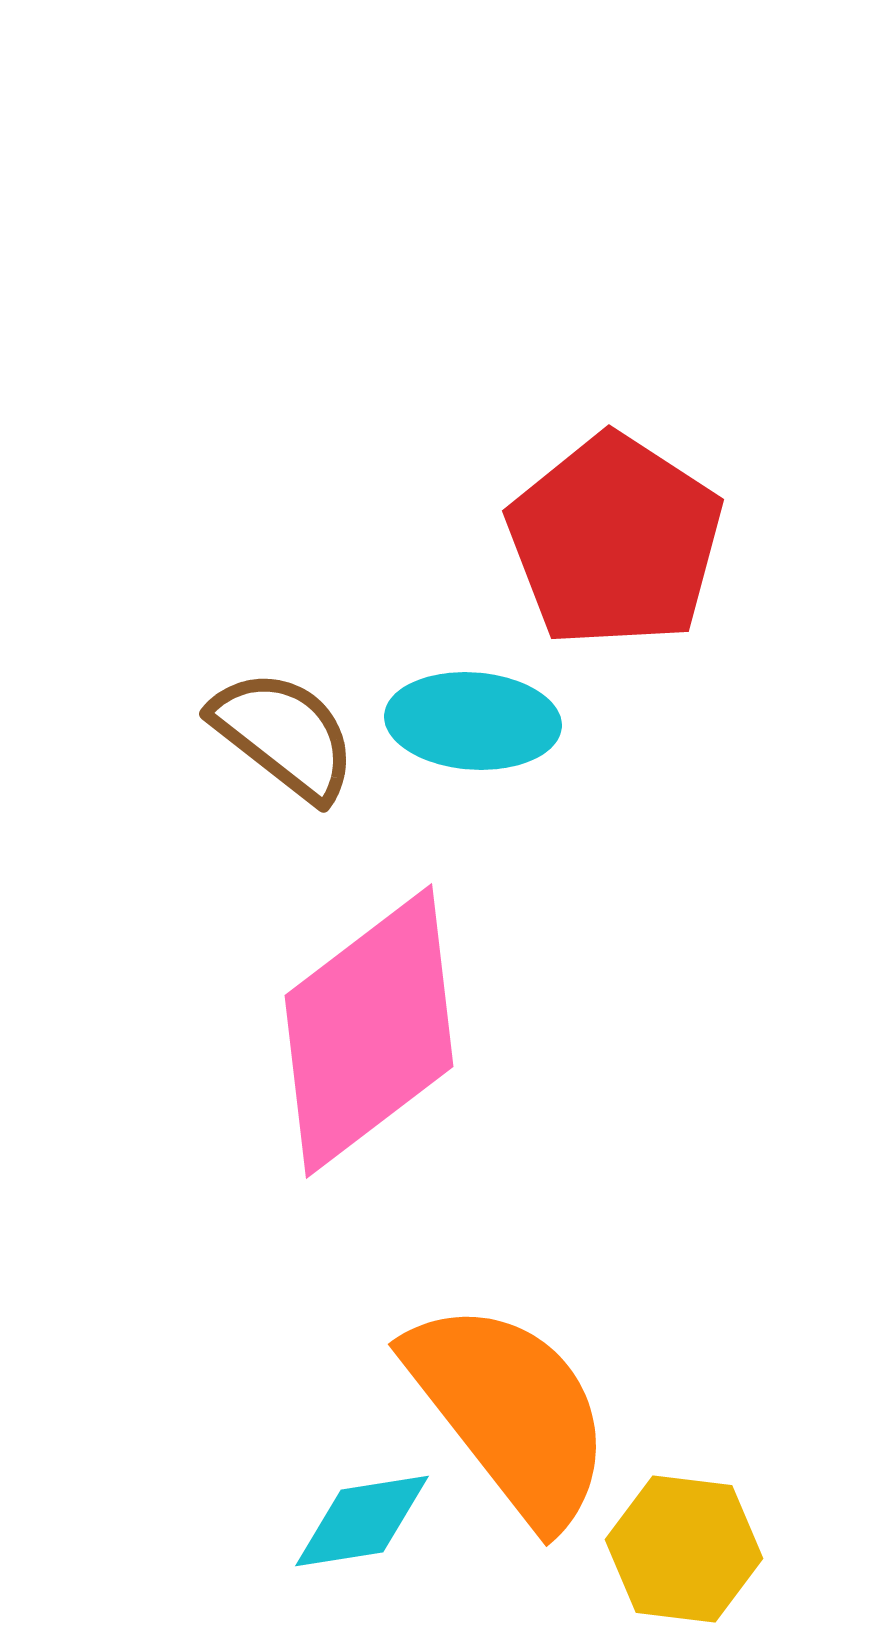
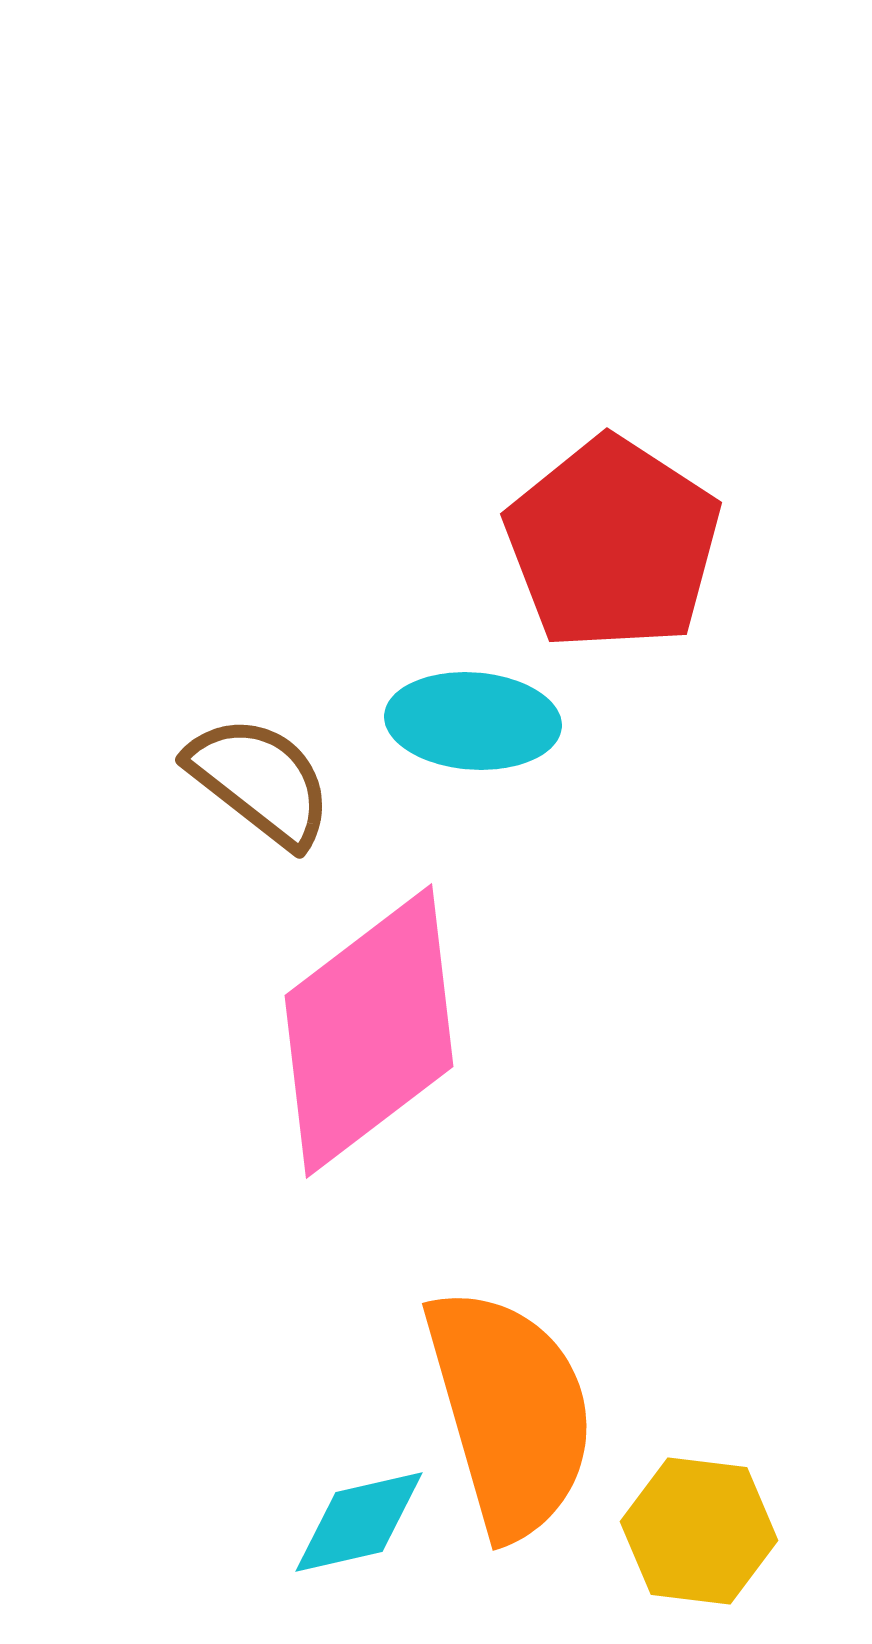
red pentagon: moved 2 px left, 3 px down
brown semicircle: moved 24 px left, 46 px down
orange semicircle: rotated 22 degrees clockwise
cyan diamond: moved 3 px left, 1 px down; rotated 4 degrees counterclockwise
yellow hexagon: moved 15 px right, 18 px up
